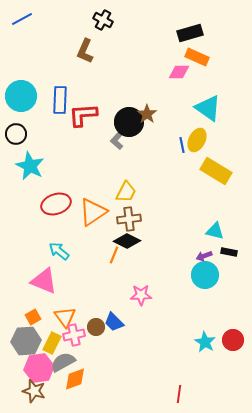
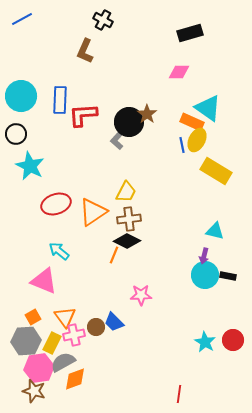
orange rectangle at (197, 57): moved 5 px left, 65 px down
black rectangle at (229, 252): moved 1 px left, 24 px down
purple arrow at (204, 256): rotated 56 degrees counterclockwise
